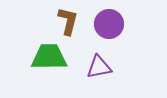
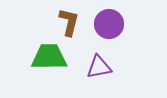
brown L-shape: moved 1 px right, 1 px down
